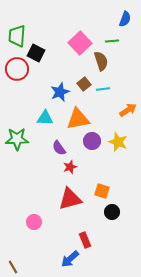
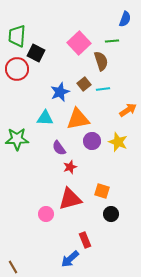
pink square: moved 1 px left
black circle: moved 1 px left, 2 px down
pink circle: moved 12 px right, 8 px up
